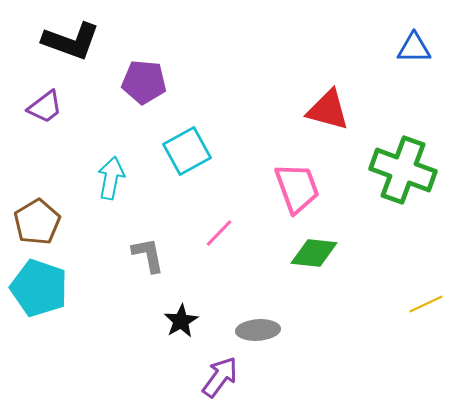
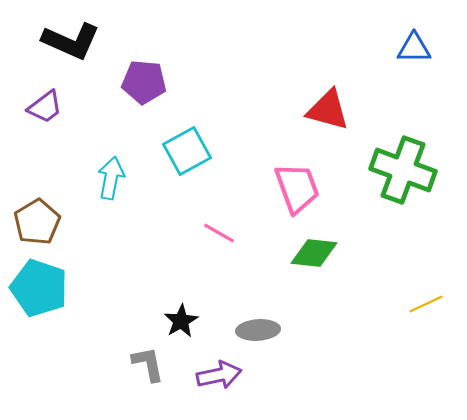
black L-shape: rotated 4 degrees clockwise
pink line: rotated 76 degrees clockwise
gray L-shape: moved 109 px down
purple arrow: moved 1 px left, 2 px up; rotated 42 degrees clockwise
